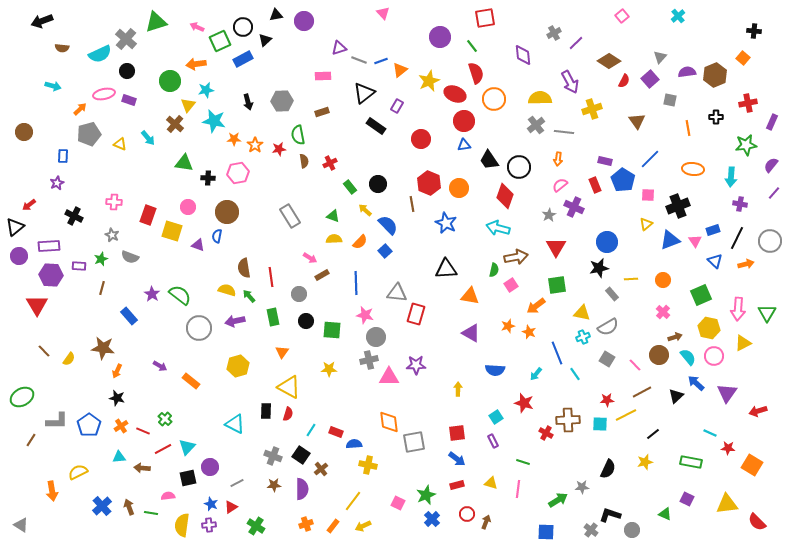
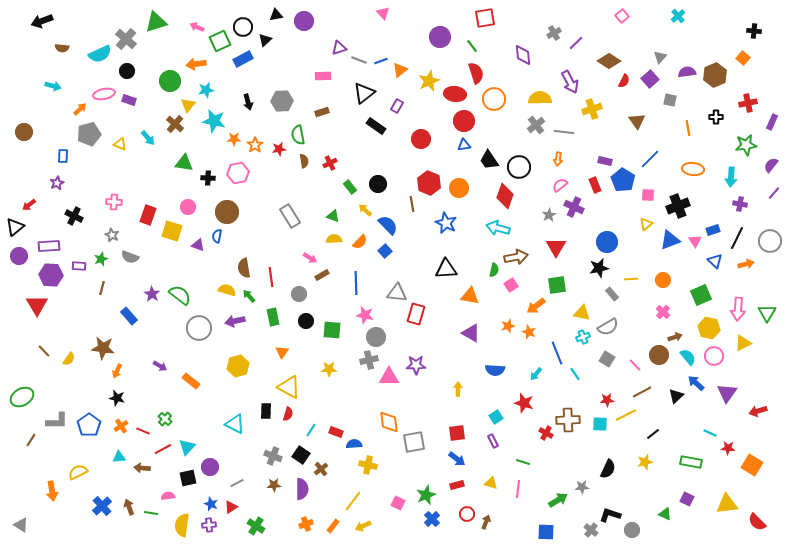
red ellipse at (455, 94): rotated 15 degrees counterclockwise
